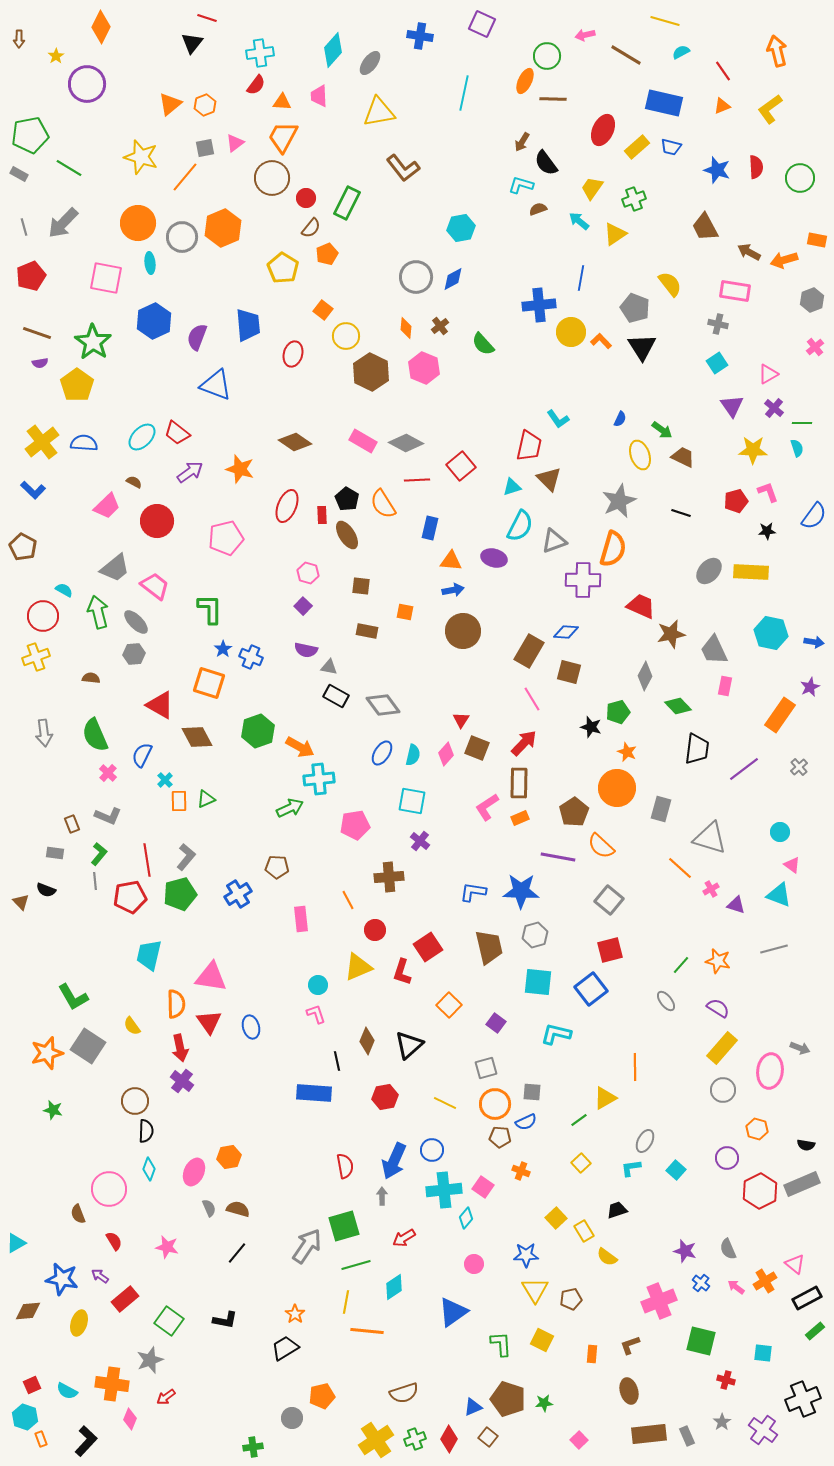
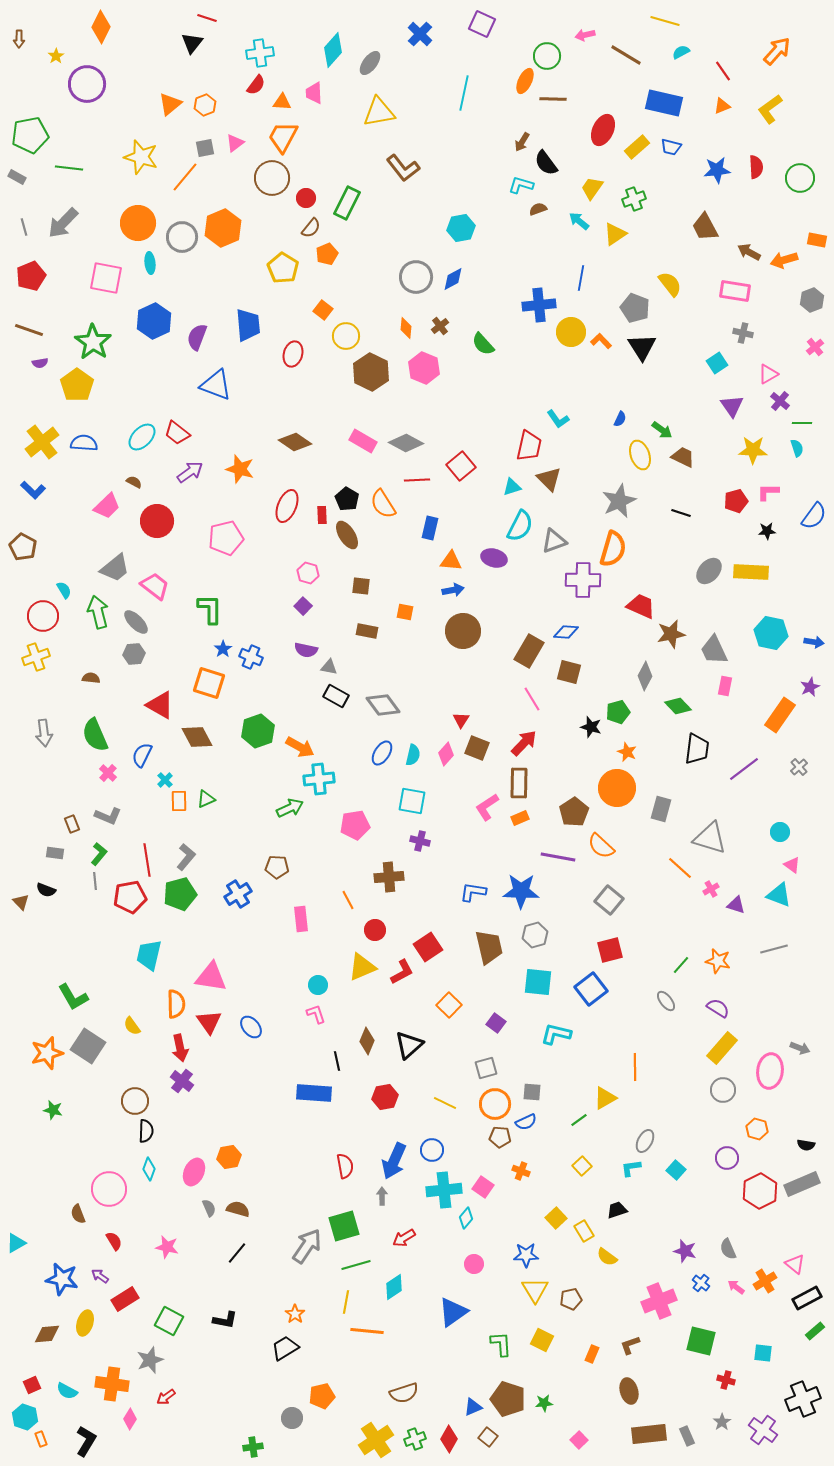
blue cross at (420, 36): moved 2 px up; rotated 35 degrees clockwise
orange arrow at (777, 51): rotated 56 degrees clockwise
pink trapezoid at (319, 96): moved 5 px left, 3 px up
green line at (69, 168): rotated 24 degrees counterclockwise
blue star at (717, 170): rotated 24 degrees counterclockwise
gray rectangle at (19, 174): moved 2 px left, 3 px down
gray cross at (718, 324): moved 25 px right, 9 px down
brown line at (37, 333): moved 8 px left, 3 px up
purple cross at (774, 408): moved 6 px right, 7 px up
pink L-shape at (768, 492): rotated 70 degrees counterclockwise
cyan semicircle at (64, 590): rotated 30 degrees clockwise
purple cross at (420, 841): rotated 24 degrees counterclockwise
yellow triangle at (358, 967): moved 4 px right
red L-shape at (402, 972): rotated 136 degrees counterclockwise
blue ellipse at (251, 1027): rotated 25 degrees counterclockwise
yellow square at (581, 1163): moved 1 px right, 3 px down
red rectangle at (125, 1299): rotated 8 degrees clockwise
brown diamond at (28, 1311): moved 19 px right, 23 px down
green square at (169, 1321): rotated 8 degrees counterclockwise
yellow ellipse at (79, 1323): moved 6 px right
orange rectangle at (592, 1354): rotated 18 degrees clockwise
pink diamond at (130, 1419): rotated 10 degrees clockwise
black L-shape at (86, 1441): rotated 12 degrees counterclockwise
